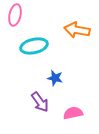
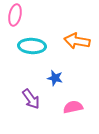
orange arrow: moved 11 px down
cyan ellipse: moved 2 px left; rotated 16 degrees clockwise
purple arrow: moved 9 px left, 3 px up
pink semicircle: moved 6 px up
